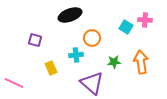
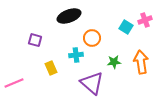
black ellipse: moved 1 px left, 1 px down
pink cross: rotated 24 degrees counterclockwise
pink line: rotated 48 degrees counterclockwise
